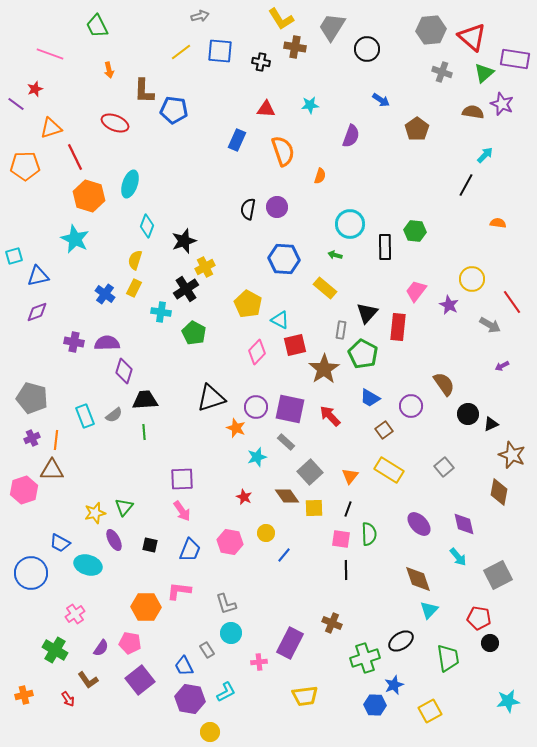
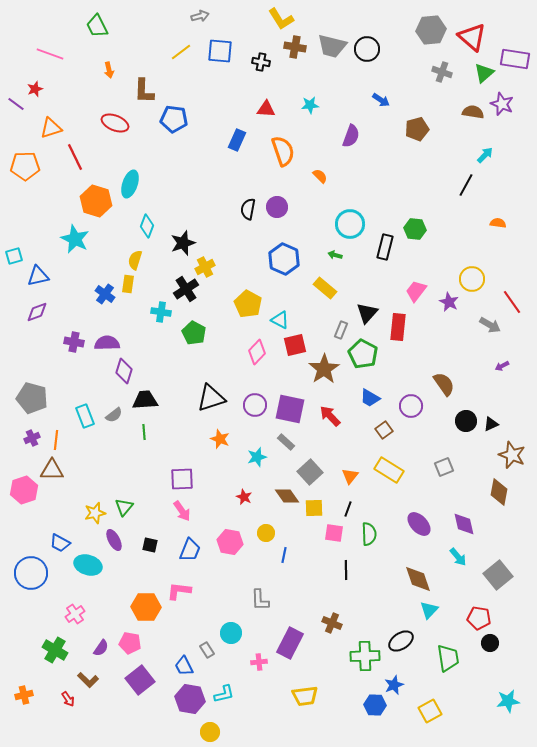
gray trapezoid at (332, 27): moved 19 px down; rotated 108 degrees counterclockwise
blue pentagon at (174, 110): moved 9 px down
brown pentagon at (417, 129): rotated 20 degrees clockwise
orange semicircle at (320, 176): rotated 63 degrees counterclockwise
orange hexagon at (89, 196): moved 7 px right, 5 px down
green hexagon at (415, 231): moved 2 px up
black star at (184, 241): moved 1 px left, 2 px down
black rectangle at (385, 247): rotated 15 degrees clockwise
blue hexagon at (284, 259): rotated 20 degrees clockwise
yellow rectangle at (134, 288): moved 6 px left, 4 px up; rotated 18 degrees counterclockwise
purple star at (449, 305): moved 3 px up
gray rectangle at (341, 330): rotated 12 degrees clockwise
purple circle at (256, 407): moved 1 px left, 2 px up
black circle at (468, 414): moved 2 px left, 7 px down
orange star at (236, 428): moved 16 px left, 11 px down
gray square at (444, 467): rotated 18 degrees clockwise
pink square at (341, 539): moved 7 px left, 6 px up
blue line at (284, 555): rotated 28 degrees counterclockwise
gray square at (498, 575): rotated 12 degrees counterclockwise
gray L-shape at (226, 604): moved 34 px right, 4 px up; rotated 15 degrees clockwise
green cross at (365, 658): moved 2 px up; rotated 16 degrees clockwise
brown L-shape at (88, 680): rotated 10 degrees counterclockwise
cyan L-shape at (226, 692): moved 2 px left, 2 px down; rotated 15 degrees clockwise
